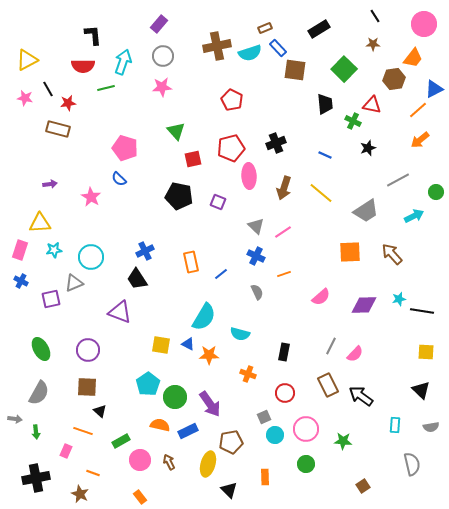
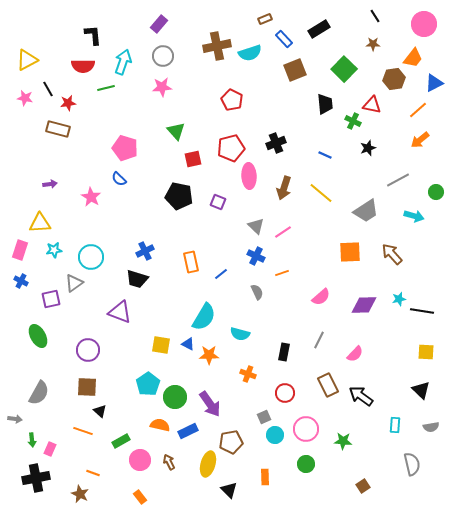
brown rectangle at (265, 28): moved 9 px up
blue rectangle at (278, 48): moved 6 px right, 9 px up
brown square at (295, 70): rotated 30 degrees counterclockwise
blue triangle at (434, 89): moved 6 px up
cyan arrow at (414, 216): rotated 42 degrees clockwise
orange line at (284, 274): moved 2 px left, 1 px up
black trapezoid at (137, 279): rotated 40 degrees counterclockwise
gray triangle at (74, 283): rotated 12 degrees counterclockwise
gray line at (331, 346): moved 12 px left, 6 px up
green ellipse at (41, 349): moved 3 px left, 13 px up
green arrow at (36, 432): moved 4 px left, 8 px down
pink rectangle at (66, 451): moved 16 px left, 2 px up
